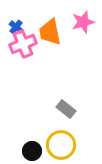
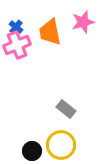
pink cross: moved 6 px left, 1 px down
